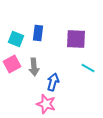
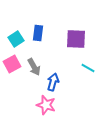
cyan square: rotated 35 degrees clockwise
gray arrow: rotated 24 degrees counterclockwise
pink star: moved 1 px down
